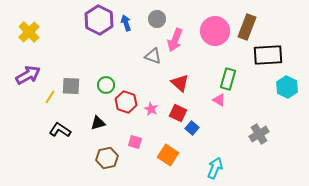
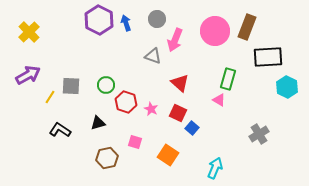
black rectangle: moved 2 px down
